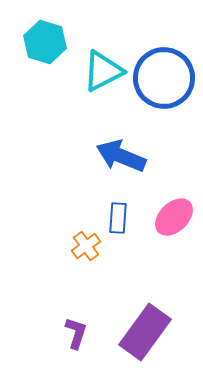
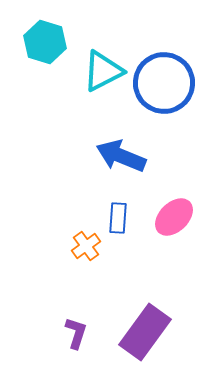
blue circle: moved 5 px down
